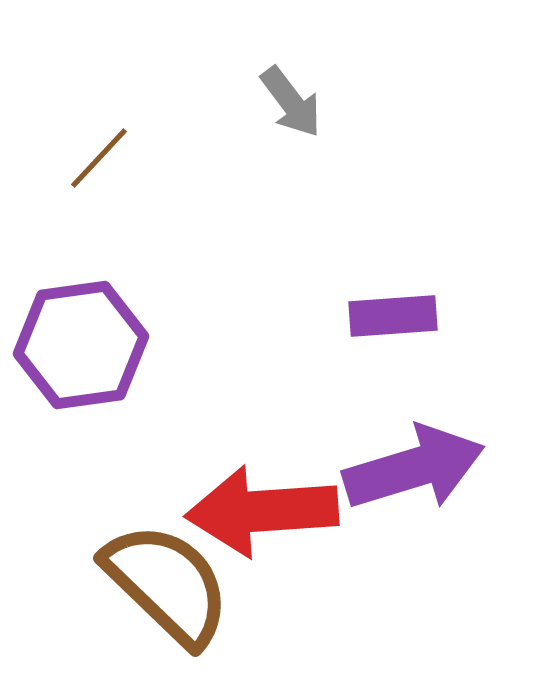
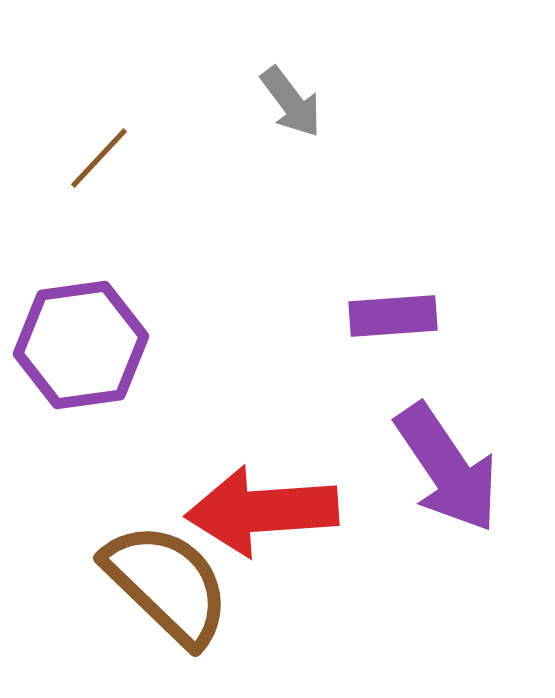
purple arrow: moved 33 px right; rotated 73 degrees clockwise
